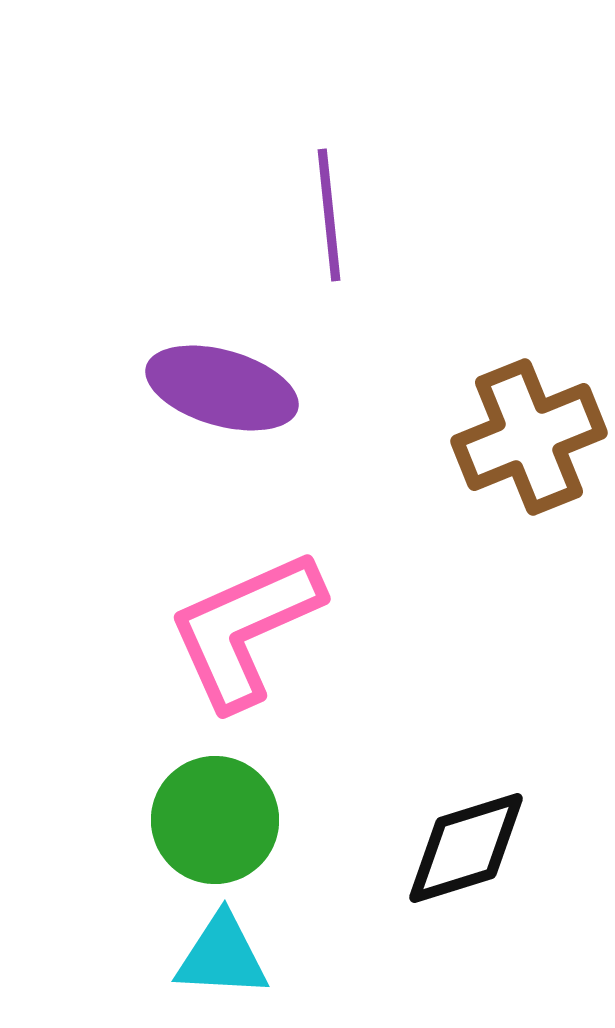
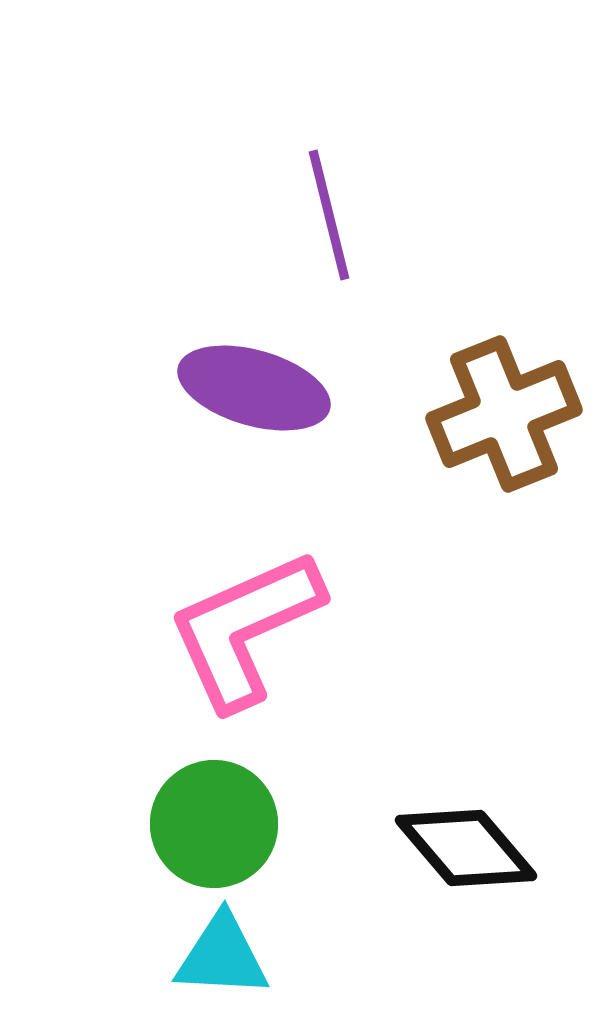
purple line: rotated 8 degrees counterclockwise
purple ellipse: moved 32 px right
brown cross: moved 25 px left, 23 px up
green circle: moved 1 px left, 4 px down
black diamond: rotated 67 degrees clockwise
